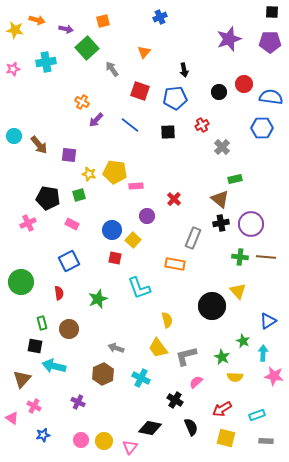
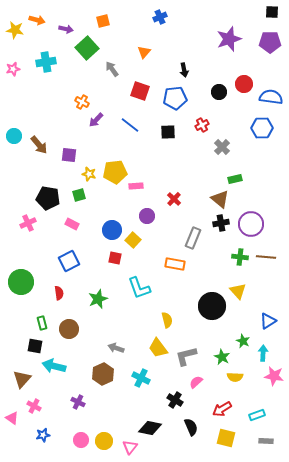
yellow pentagon at (115, 172): rotated 15 degrees counterclockwise
